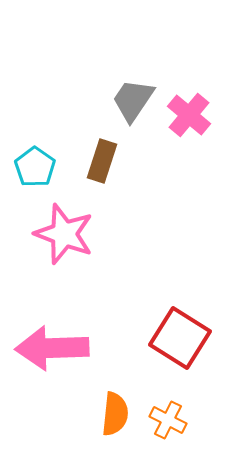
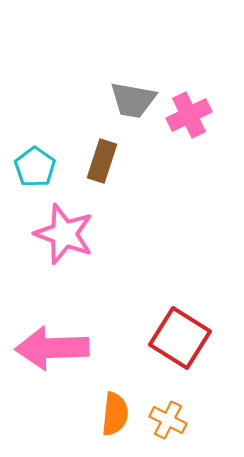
gray trapezoid: rotated 114 degrees counterclockwise
pink cross: rotated 24 degrees clockwise
